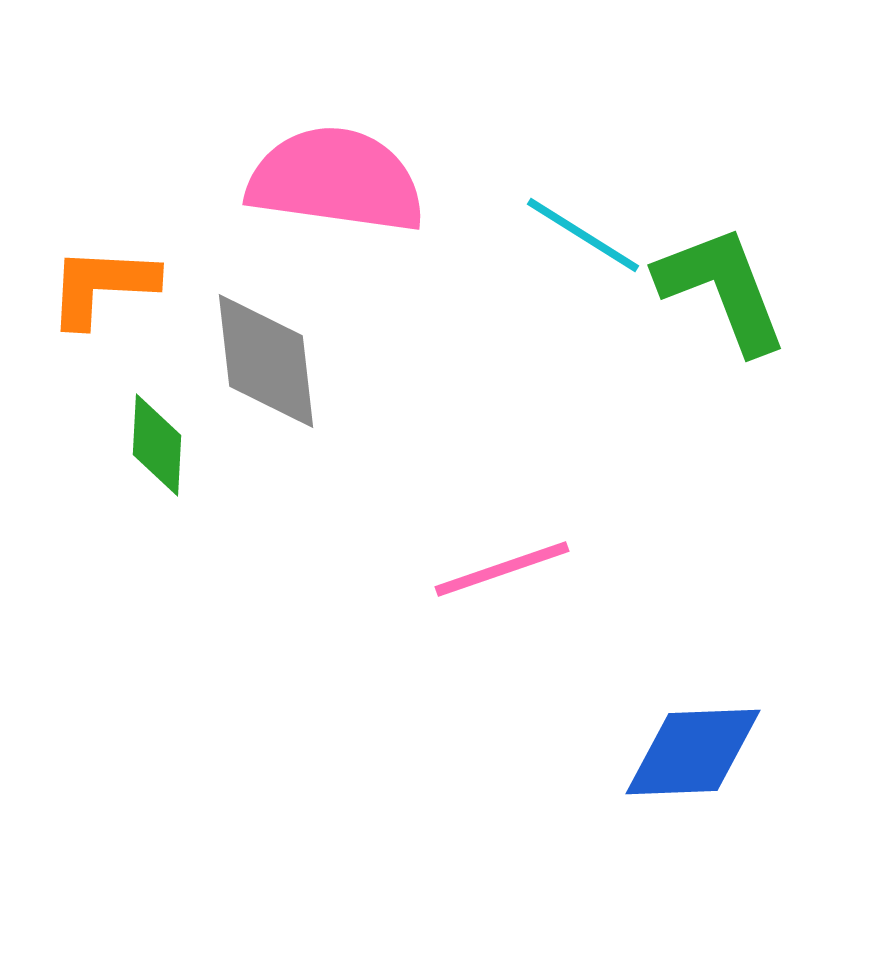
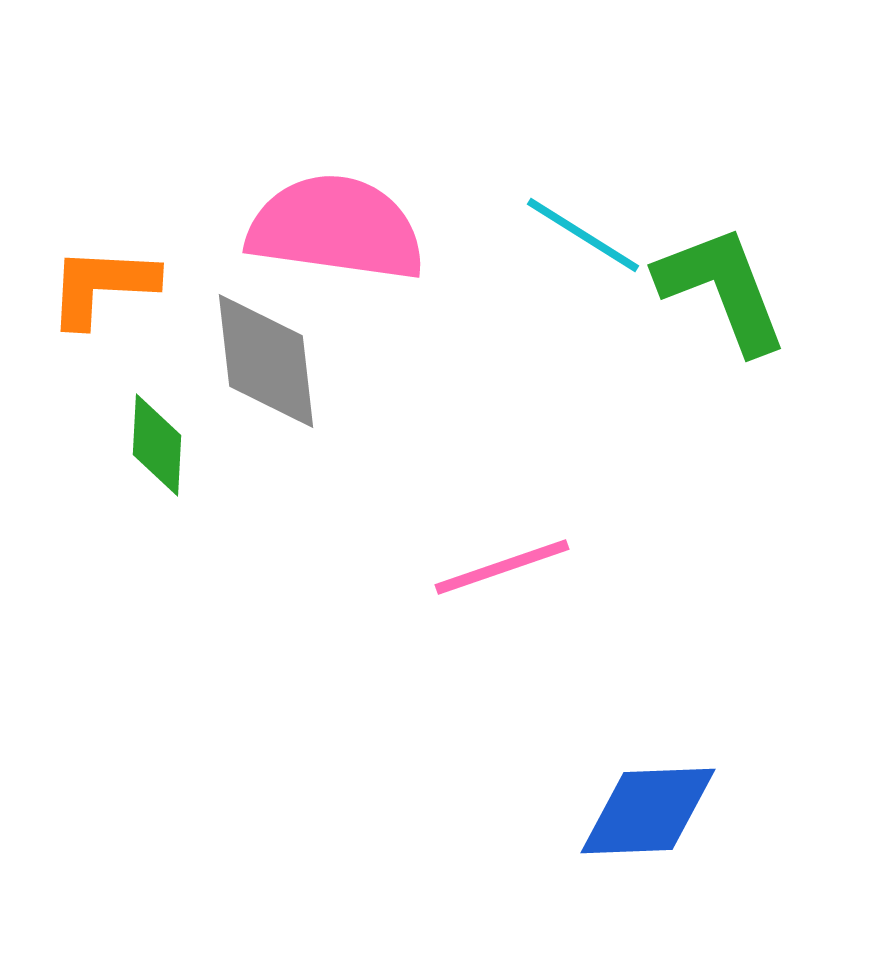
pink semicircle: moved 48 px down
pink line: moved 2 px up
blue diamond: moved 45 px left, 59 px down
